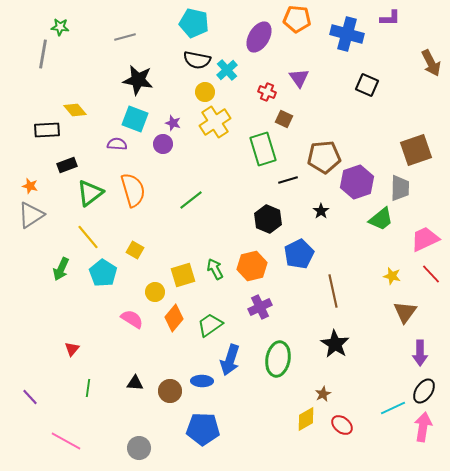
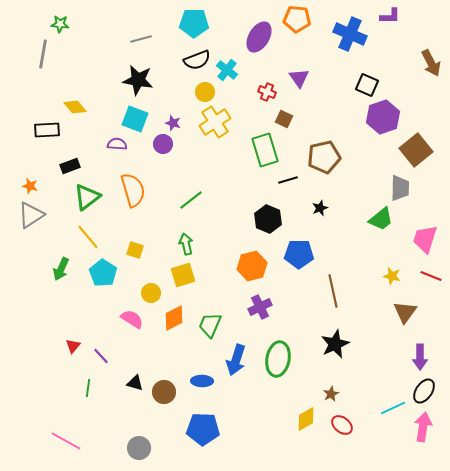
purple L-shape at (390, 18): moved 2 px up
cyan pentagon at (194, 23): rotated 12 degrees counterclockwise
green star at (60, 27): moved 3 px up
blue cross at (347, 34): moved 3 px right; rotated 8 degrees clockwise
gray line at (125, 37): moved 16 px right, 2 px down
black semicircle at (197, 60): rotated 32 degrees counterclockwise
cyan cross at (227, 70): rotated 10 degrees counterclockwise
yellow diamond at (75, 110): moved 3 px up
green rectangle at (263, 149): moved 2 px right, 1 px down
brown square at (416, 150): rotated 20 degrees counterclockwise
brown pentagon at (324, 157): rotated 8 degrees counterclockwise
black rectangle at (67, 165): moved 3 px right, 1 px down
purple hexagon at (357, 182): moved 26 px right, 65 px up
green triangle at (90, 193): moved 3 px left, 4 px down
black star at (321, 211): moved 1 px left, 3 px up; rotated 14 degrees clockwise
pink trapezoid at (425, 239): rotated 48 degrees counterclockwise
yellow square at (135, 250): rotated 12 degrees counterclockwise
blue pentagon at (299, 254): rotated 28 degrees clockwise
green arrow at (215, 269): moved 29 px left, 25 px up; rotated 15 degrees clockwise
red line at (431, 274): moved 2 px down; rotated 25 degrees counterclockwise
yellow circle at (155, 292): moved 4 px left, 1 px down
orange diamond at (174, 318): rotated 24 degrees clockwise
green trapezoid at (210, 325): rotated 32 degrees counterclockwise
black star at (335, 344): rotated 16 degrees clockwise
red triangle at (72, 349): moved 1 px right, 3 px up
purple arrow at (420, 353): moved 4 px down
blue arrow at (230, 360): moved 6 px right
black triangle at (135, 383): rotated 12 degrees clockwise
brown circle at (170, 391): moved 6 px left, 1 px down
brown star at (323, 394): moved 8 px right
purple line at (30, 397): moved 71 px right, 41 px up
